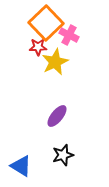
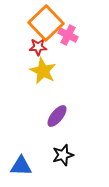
pink cross: moved 1 px left
yellow star: moved 12 px left, 9 px down; rotated 20 degrees counterclockwise
blue triangle: rotated 30 degrees counterclockwise
